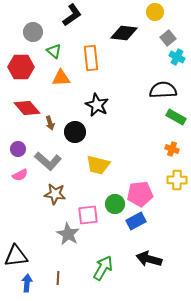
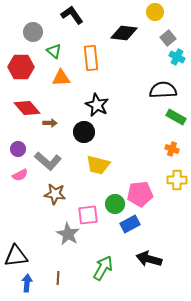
black L-shape: rotated 90 degrees counterclockwise
brown arrow: rotated 72 degrees counterclockwise
black circle: moved 9 px right
blue rectangle: moved 6 px left, 3 px down
